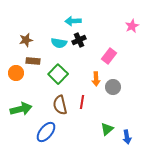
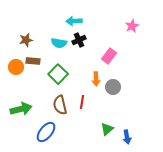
cyan arrow: moved 1 px right
orange circle: moved 6 px up
